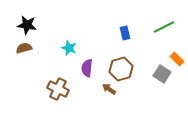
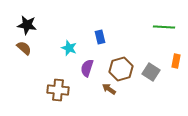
green line: rotated 30 degrees clockwise
blue rectangle: moved 25 px left, 4 px down
brown semicircle: rotated 56 degrees clockwise
orange rectangle: moved 1 px left, 2 px down; rotated 56 degrees clockwise
purple semicircle: rotated 12 degrees clockwise
gray square: moved 11 px left, 2 px up
brown cross: moved 1 px down; rotated 20 degrees counterclockwise
